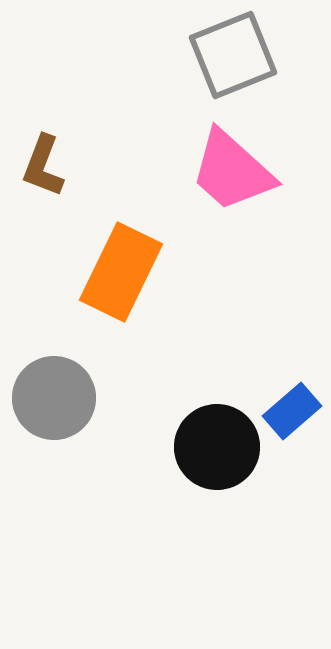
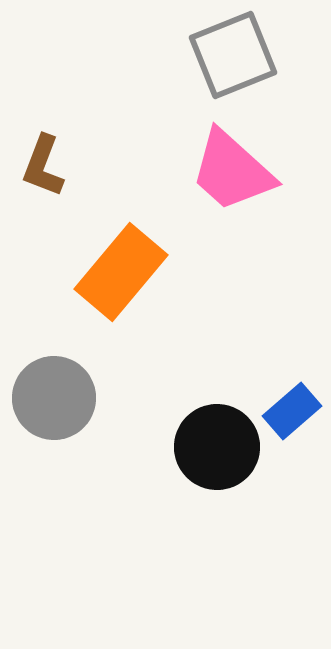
orange rectangle: rotated 14 degrees clockwise
